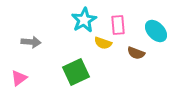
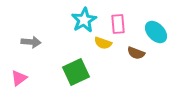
pink rectangle: moved 1 px up
cyan ellipse: moved 1 px down
